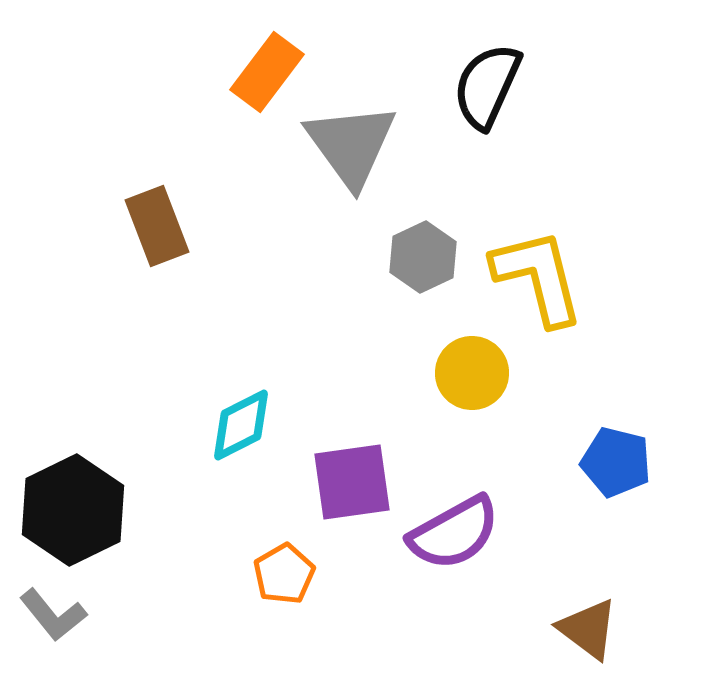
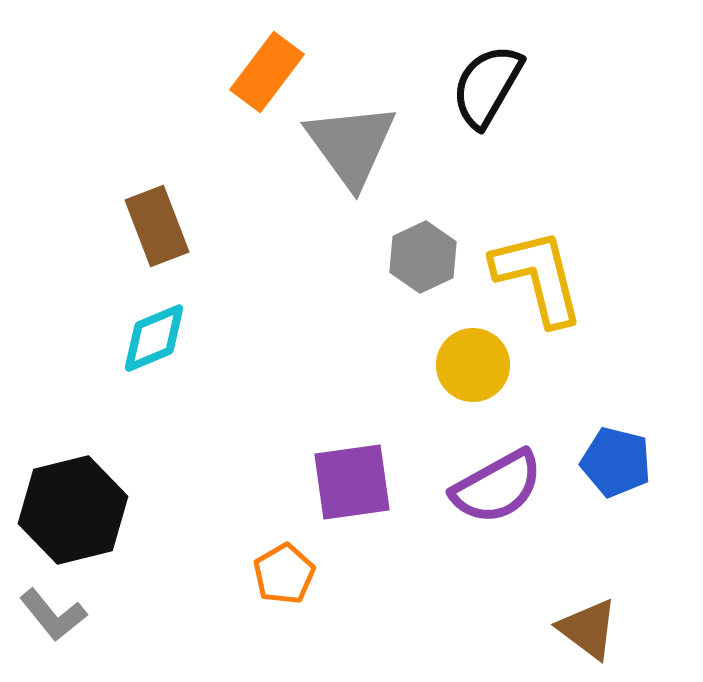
black semicircle: rotated 6 degrees clockwise
yellow circle: moved 1 px right, 8 px up
cyan diamond: moved 87 px left, 87 px up; rotated 4 degrees clockwise
black hexagon: rotated 12 degrees clockwise
purple semicircle: moved 43 px right, 46 px up
